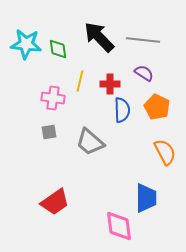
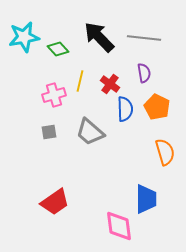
gray line: moved 1 px right, 2 px up
cyan star: moved 2 px left, 7 px up; rotated 16 degrees counterclockwise
green diamond: rotated 35 degrees counterclockwise
purple semicircle: rotated 48 degrees clockwise
red cross: rotated 36 degrees clockwise
pink cross: moved 1 px right, 3 px up; rotated 25 degrees counterclockwise
blue semicircle: moved 3 px right, 1 px up
gray trapezoid: moved 10 px up
orange semicircle: rotated 12 degrees clockwise
blue trapezoid: moved 1 px down
